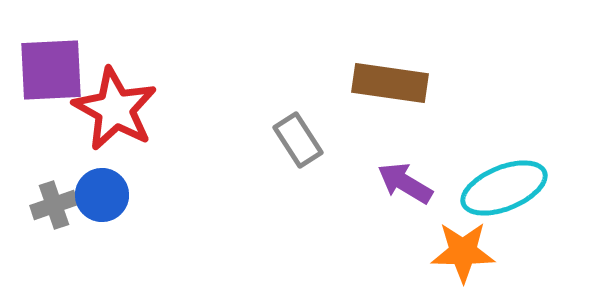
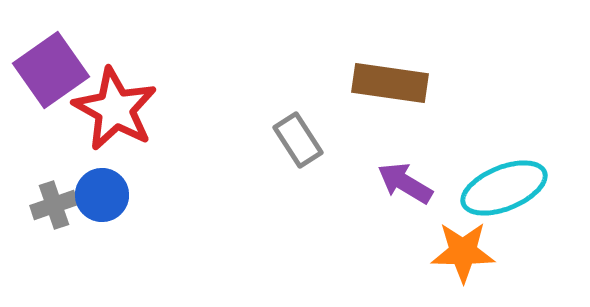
purple square: rotated 32 degrees counterclockwise
